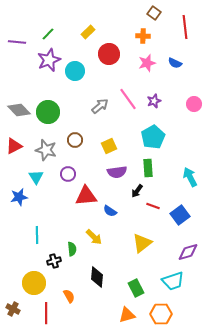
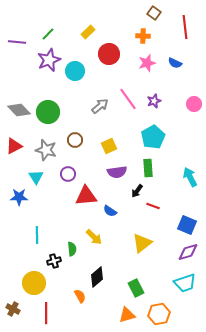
blue star at (19, 197): rotated 12 degrees clockwise
blue square at (180, 215): moved 7 px right, 10 px down; rotated 30 degrees counterclockwise
black diamond at (97, 277): rotated 45 degrees clockwise
cyan trapezoid at (173, 281): moved 12 px right, 2 px down
orange semicircle at (69, 296): moved 11 px right
orange hexagon at (161, 314): moved 2 px left; rotated 10 degrees counterclockwise
